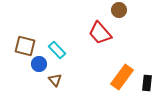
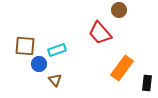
brown square: rotated 10 degrees counterclockwise
cyan rectangle: rotated 66 degrees counterclockwise
orange rectangle: moved 9 px up
